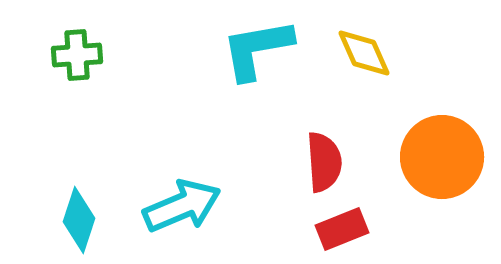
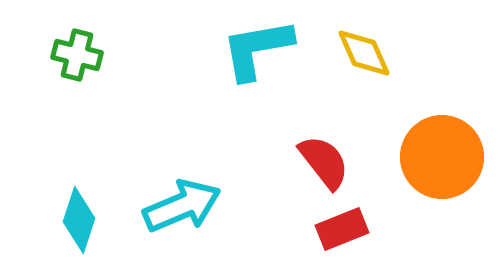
green cross: rotated 18 degrees clockwise
red semicircle: rotated 34 degrees counterclockwise
